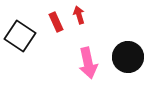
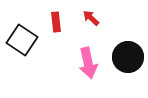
red arrow: moved 12 px right, 3 px down; rotated 30 degrees counterclockwise
red rectangle: rotated 18 degrees clockwise
black square: moved 2 px right, 4 px down
